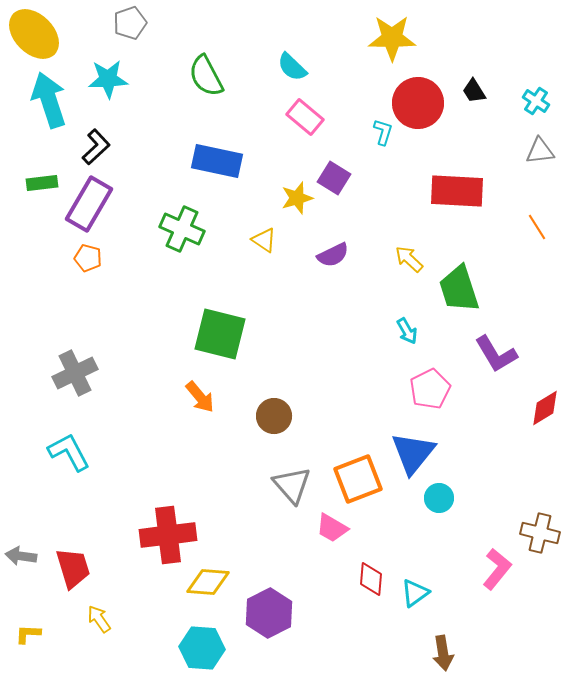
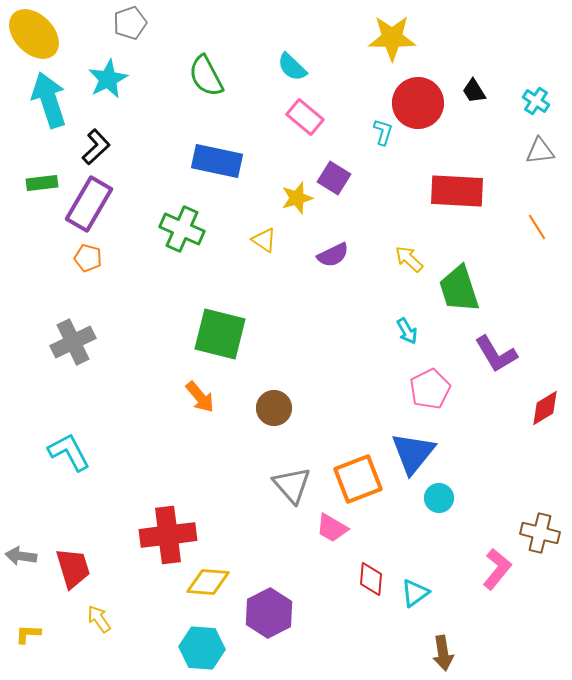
cyan star at (108, 79): rotated 24 degrees counterclockwise
gray cross at (75, 373): moved 2 px left, 31 px up
brown circle at (274, 416): moved 8 px up
